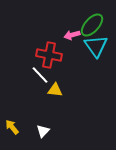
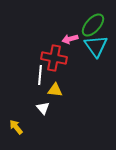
green ellipse: moved 1 px right
pink arrow: moved 2 px left, 4 px down
red cross: moved 5 px right, 3 px down
white line: rotated 48 degrees clockwise
yellow arrow: moved 4 px right
white triangle: moved 23 px up; rotated 24 degrees counterclockwise
